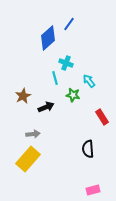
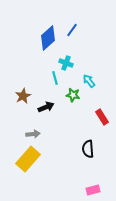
blue line: moved 3 px right, 6 px down
